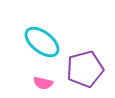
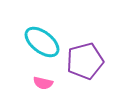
purple pentagon: moved 8 px up
